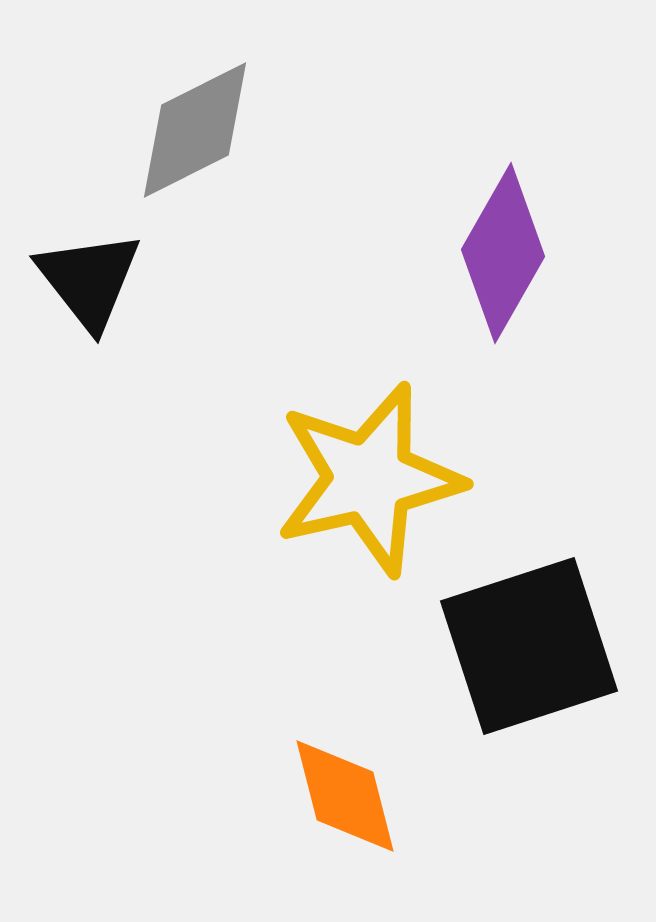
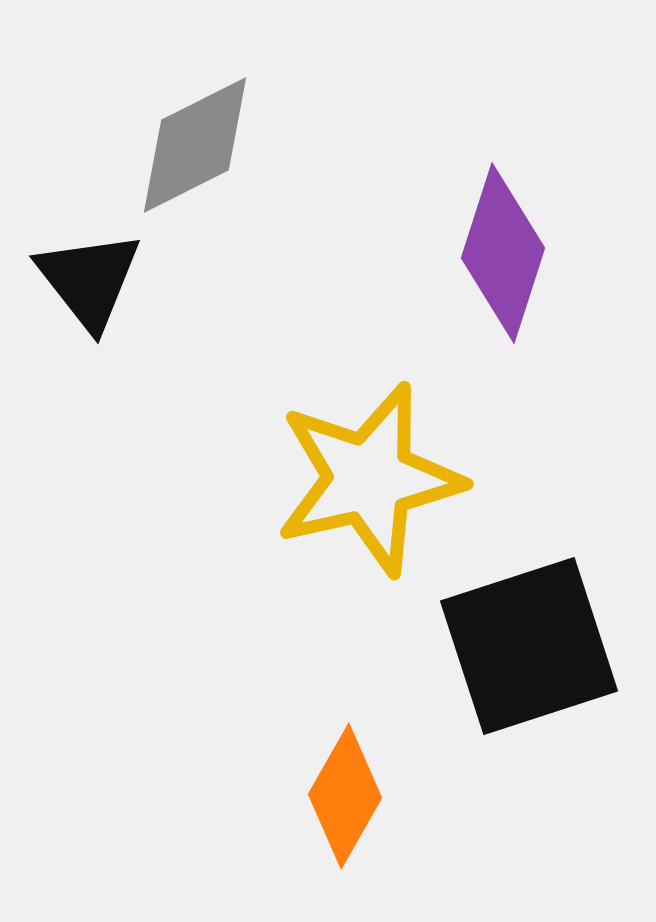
gray diamond: moved 15 px down
purple diamond: rotated 12 degrees counterclockwise
orange diamond: rotated 44 degrees clockwise
